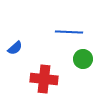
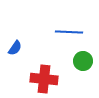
blue semicircle: rotated 14 degrees counterclockwise
green circle: moved 2 px down
